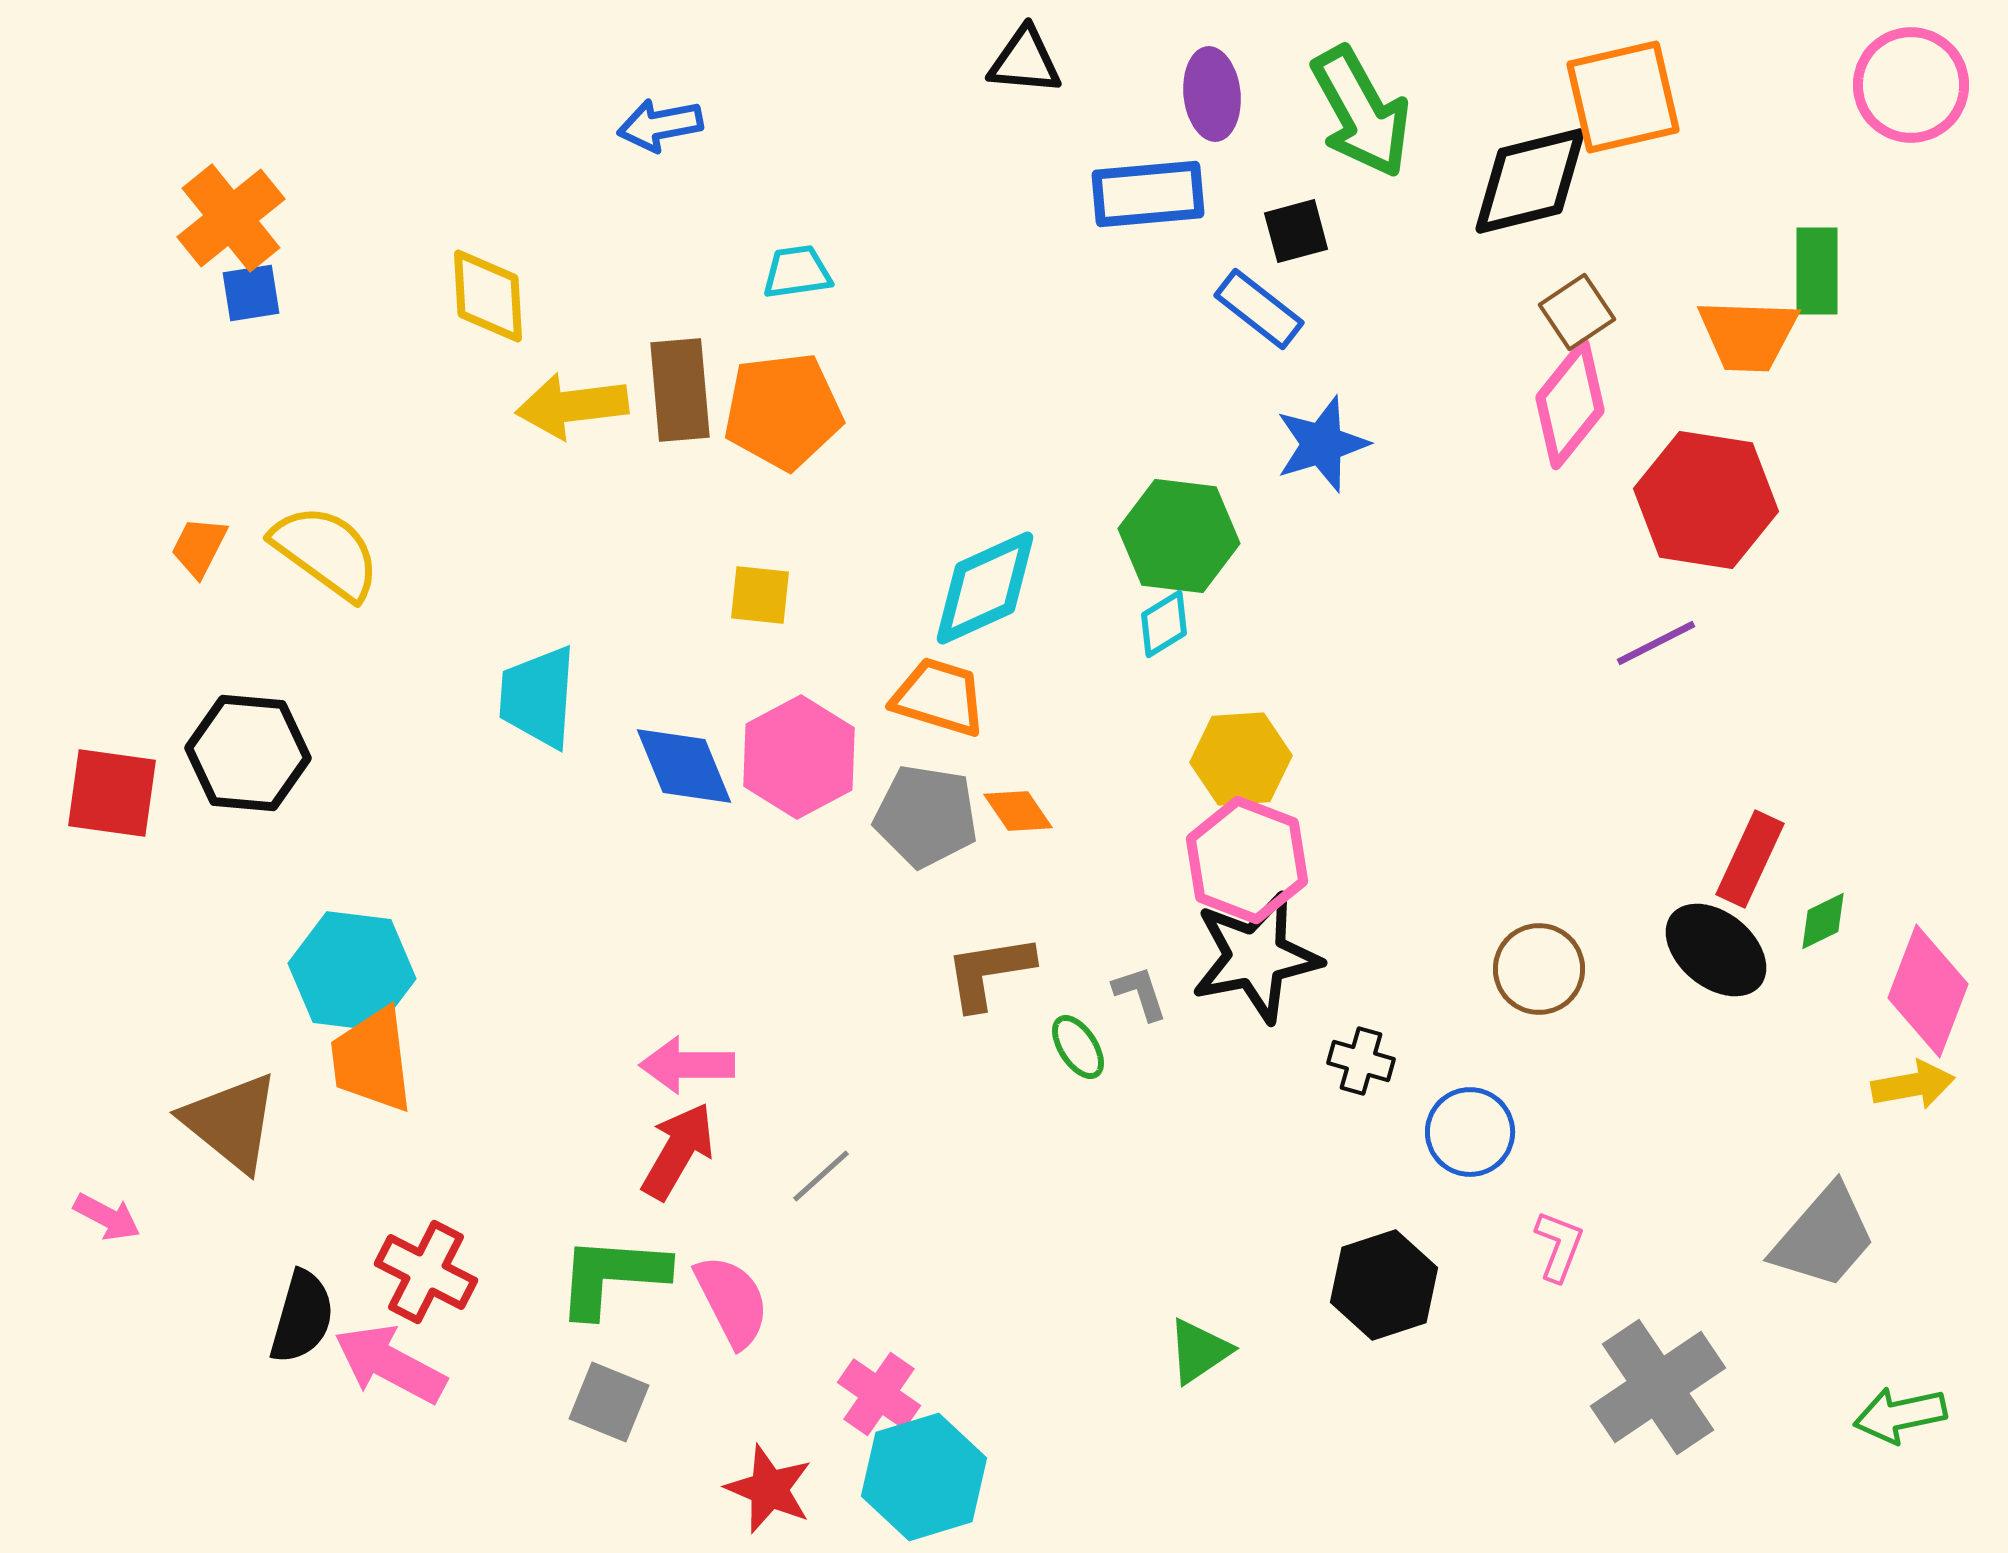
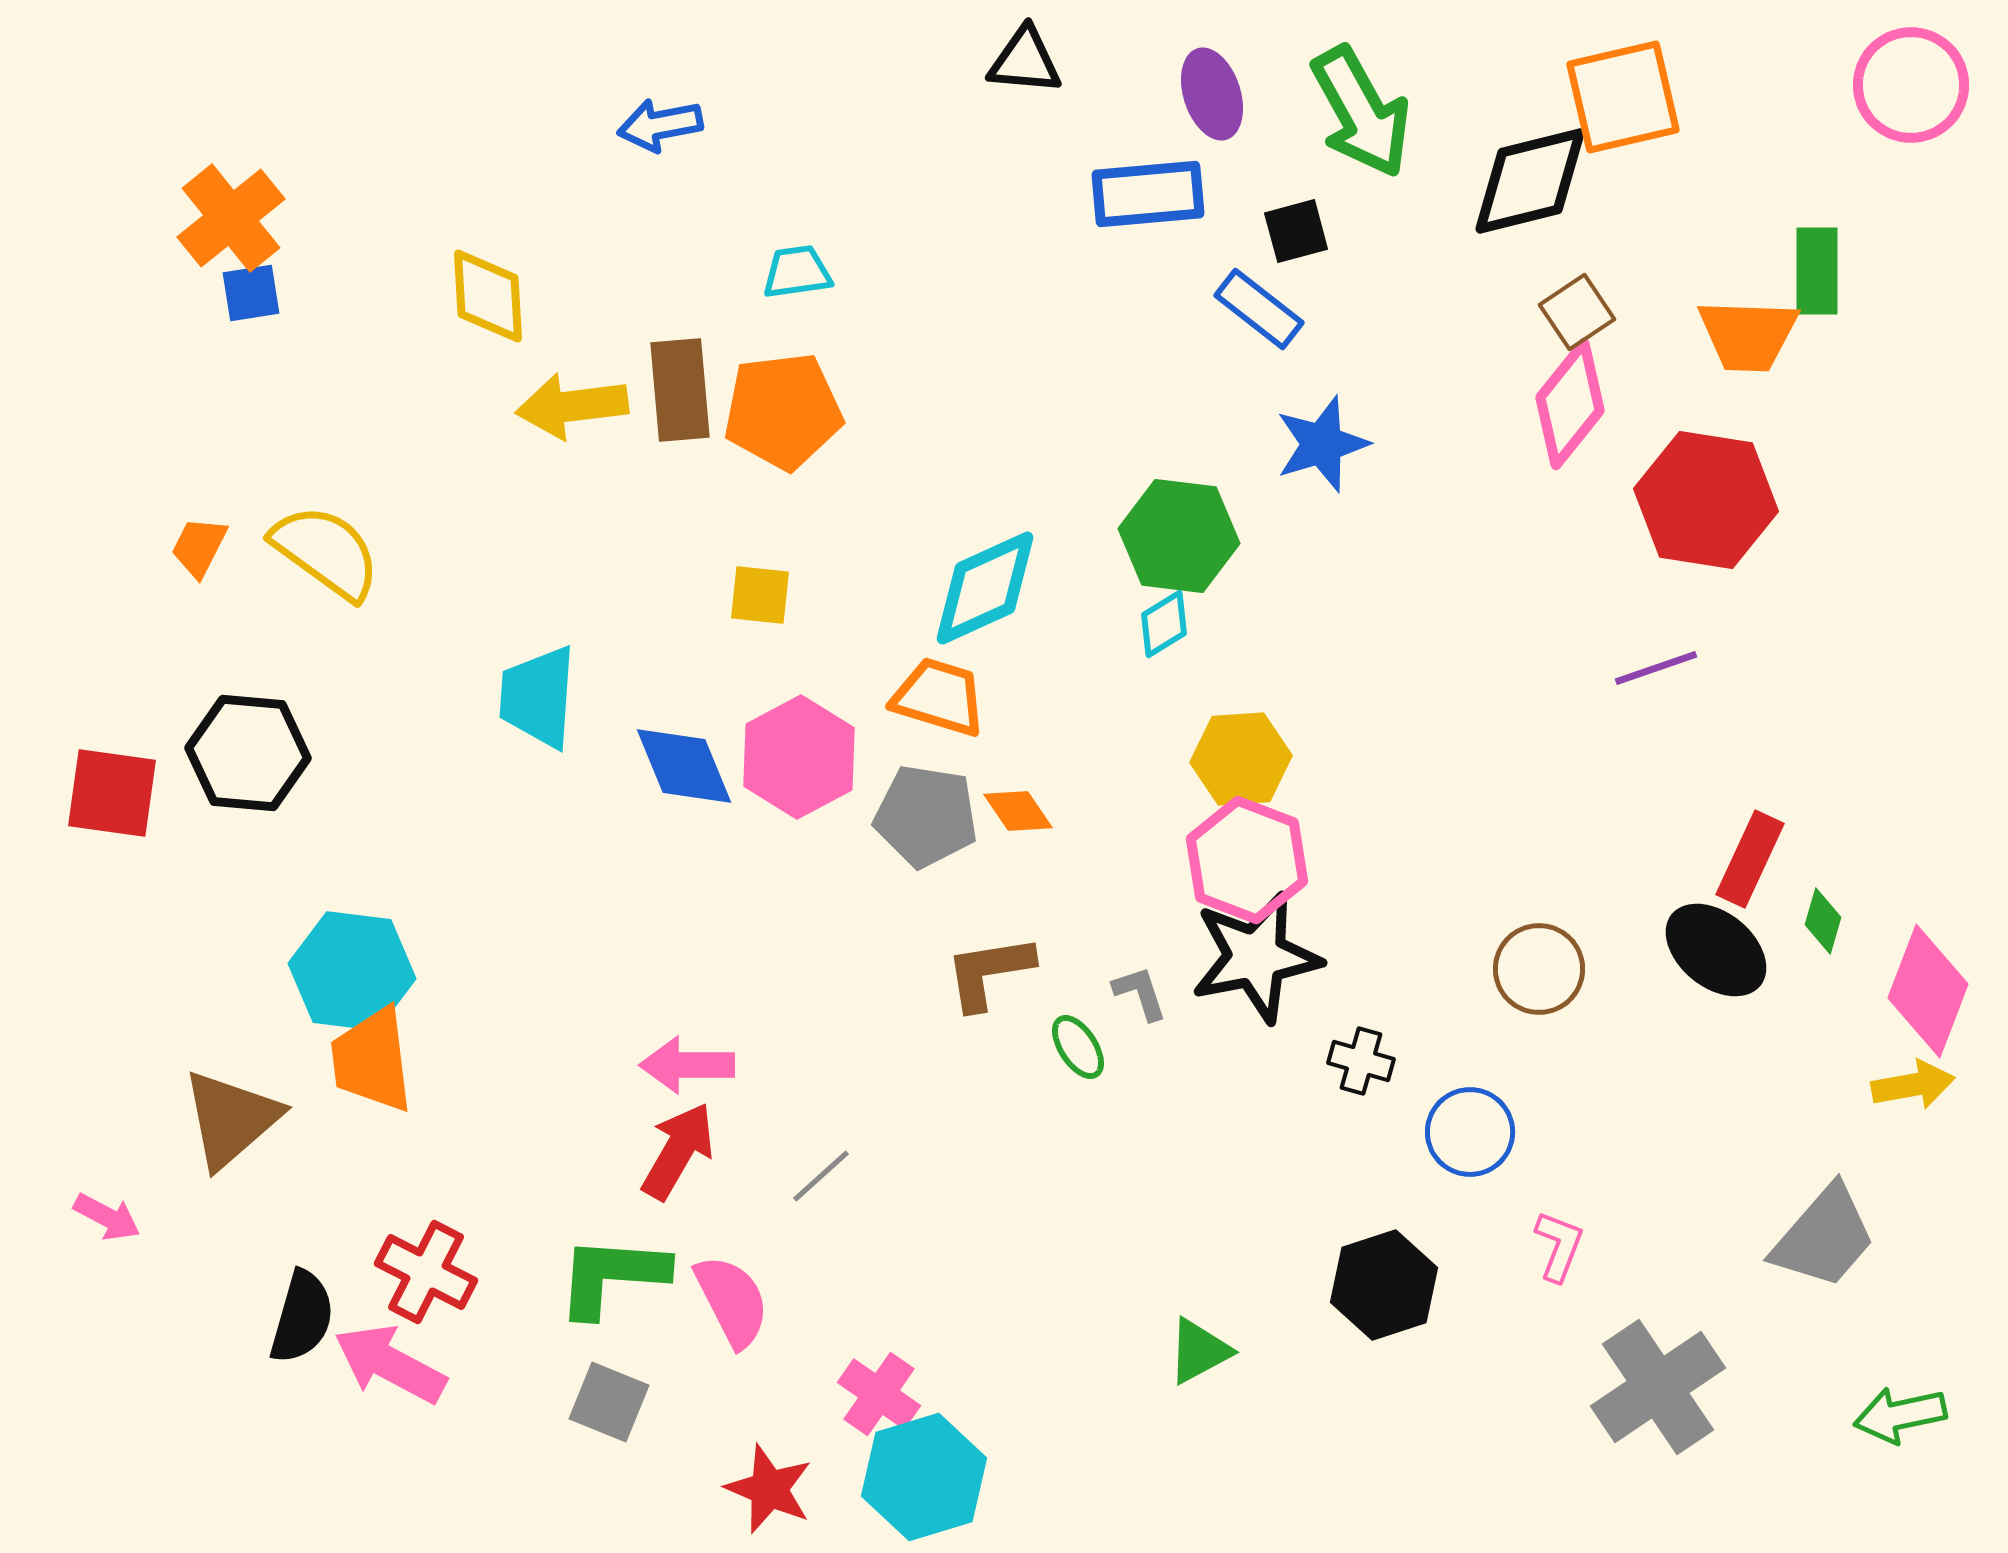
purple ellipse at (1212, 94): rotated 12 degrees counterclockwise
purple line at (1656, 643): moved 25 px down; rotated 8 degrees clockwise
green diamond at (1823, 921): rotated 48 degrees counterclockwise
brown triangle at (231, 1122): moved 3 px up; rotated 40 degrees clockwise
green triangle at (1199, 1351): rotated 6 degrees clockwise
